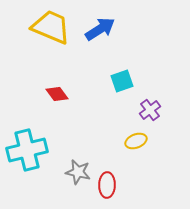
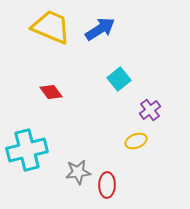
cyan square: moved 3 px left, 2 px up; rotated 20 degrees counterclockwise
red diamond: moved 6 px left, 2 px up
gray star: rotated 20 degrees counterclockwise
